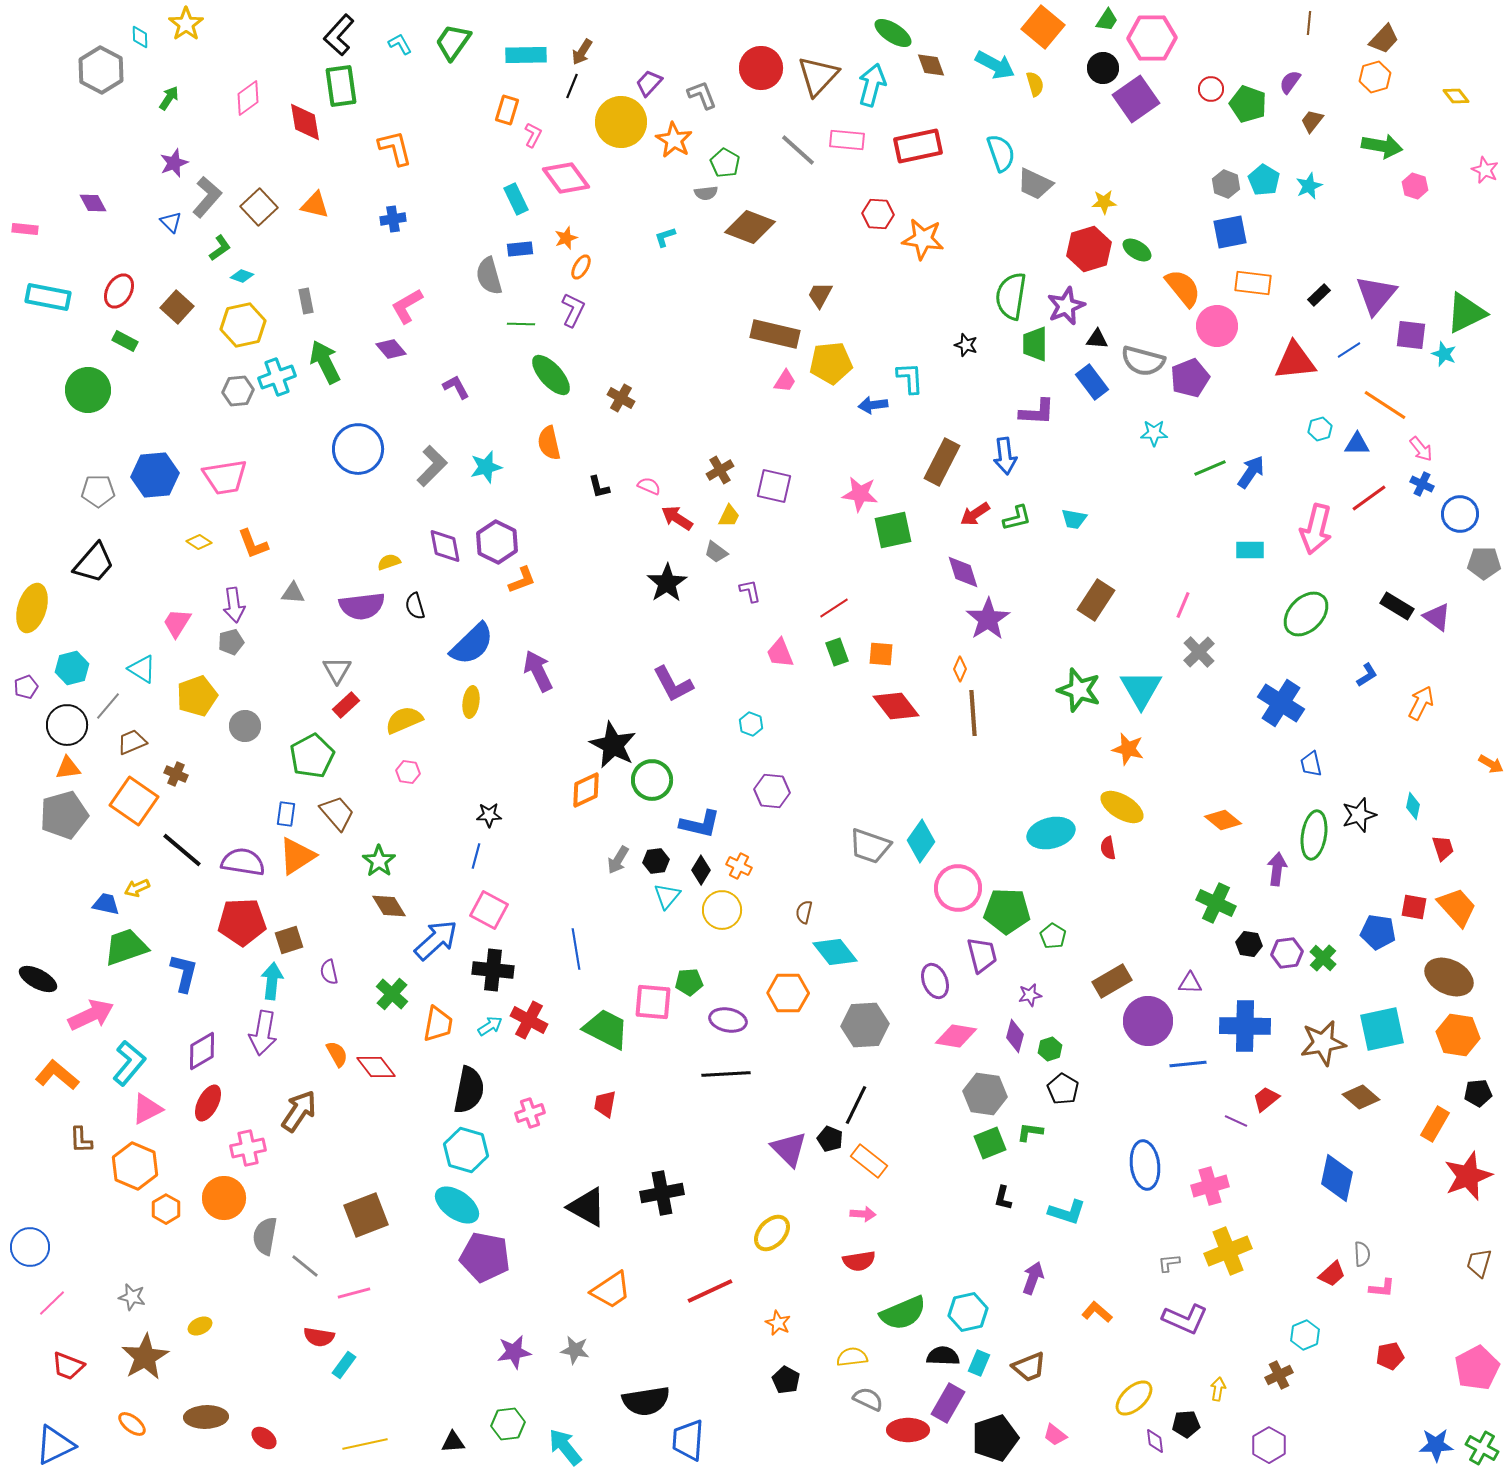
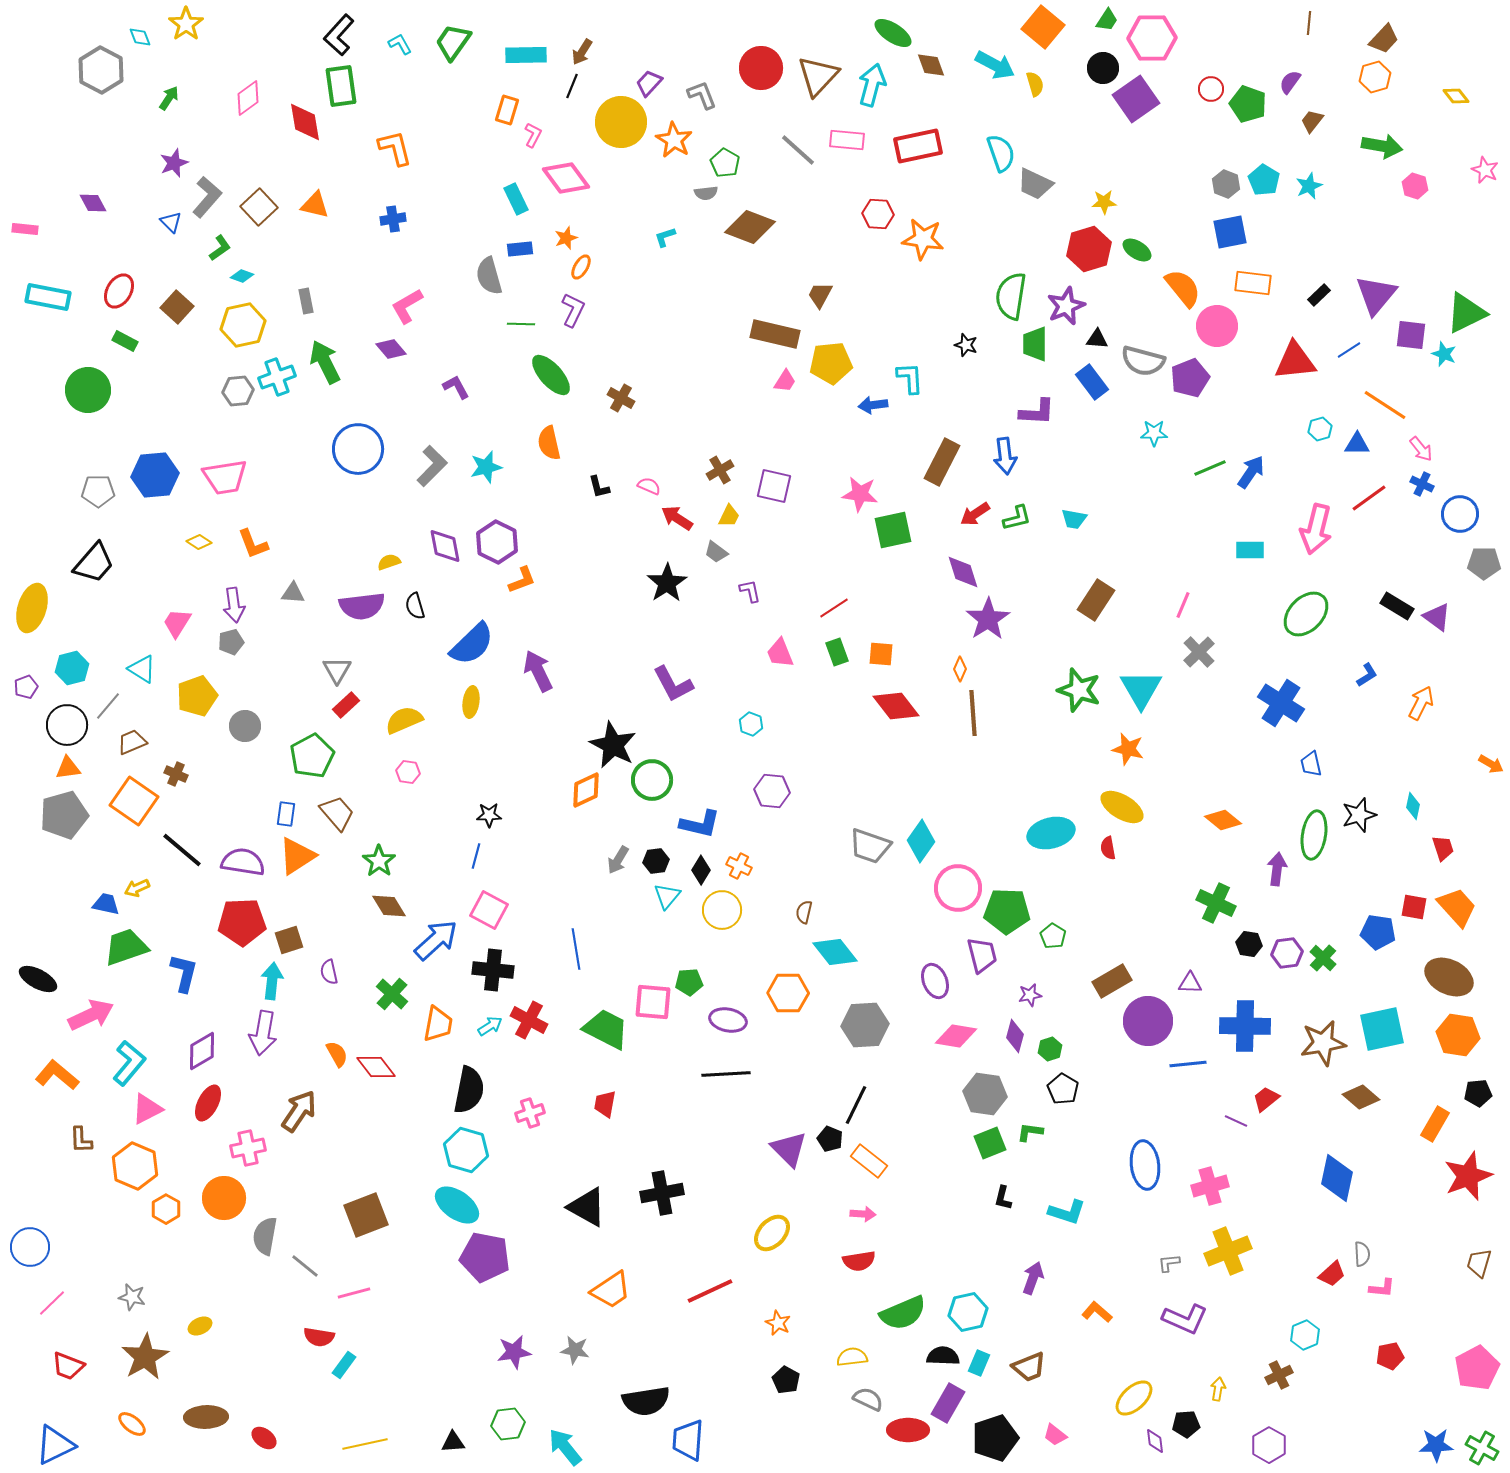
cyan diamond at (140, 37): rotated 20 degrees counterclockwise
